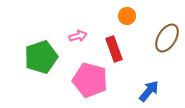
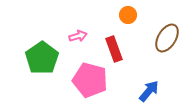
orange circle: moved 1 px right, 1 px up
green pentagon: moved 1 px right, 1 px down; rotated 16 degrees counterclockwise
